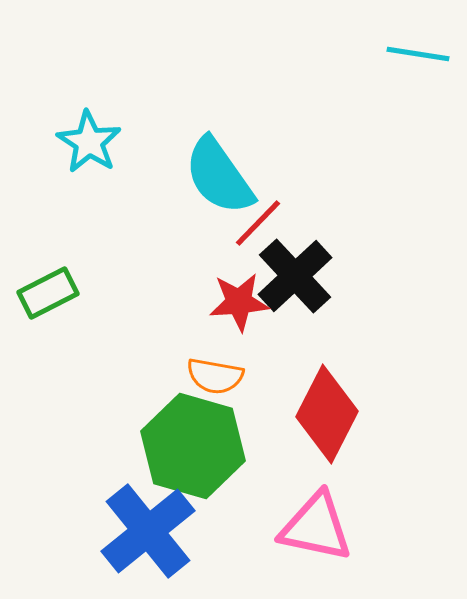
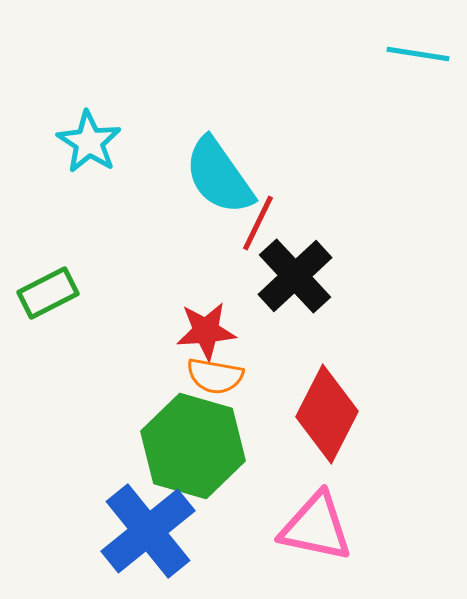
red line: rotated 18 degrees counterclockwise
red star: moved 33 px left, 29 px down
